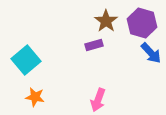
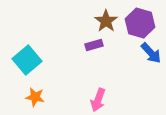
purple hexagon: moved 2 px left
cyan square: moved 1 px right
